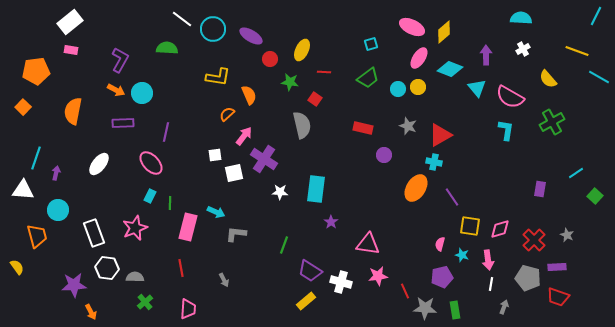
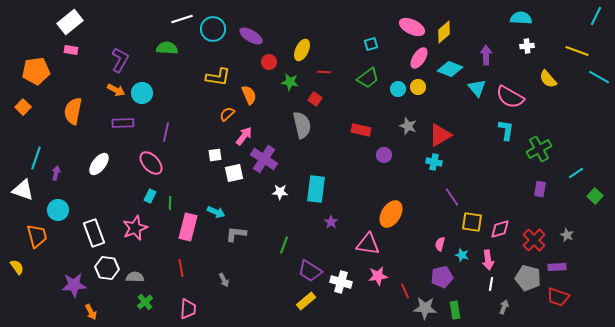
white line at (182, 19): rotated 55 degrees counterclockwise
white cross at (523, 49): moved 4 px right, 3 px up; rotated 24 degrees clockwise
red circle at (270, 59): moved 1 px left, 3 px down
green cross at (552, 122): moved 13 px left, 27 px down
red rectangle at (363, 128): moved 2 px left, 2 px down
orange ellipse at (416, 188): moved 25 px left, 26 px down
white triangle at (23, 190): rotated 15 degrees clockwise
yellow square at (470, 226): moved 2 px right, 4 px up
